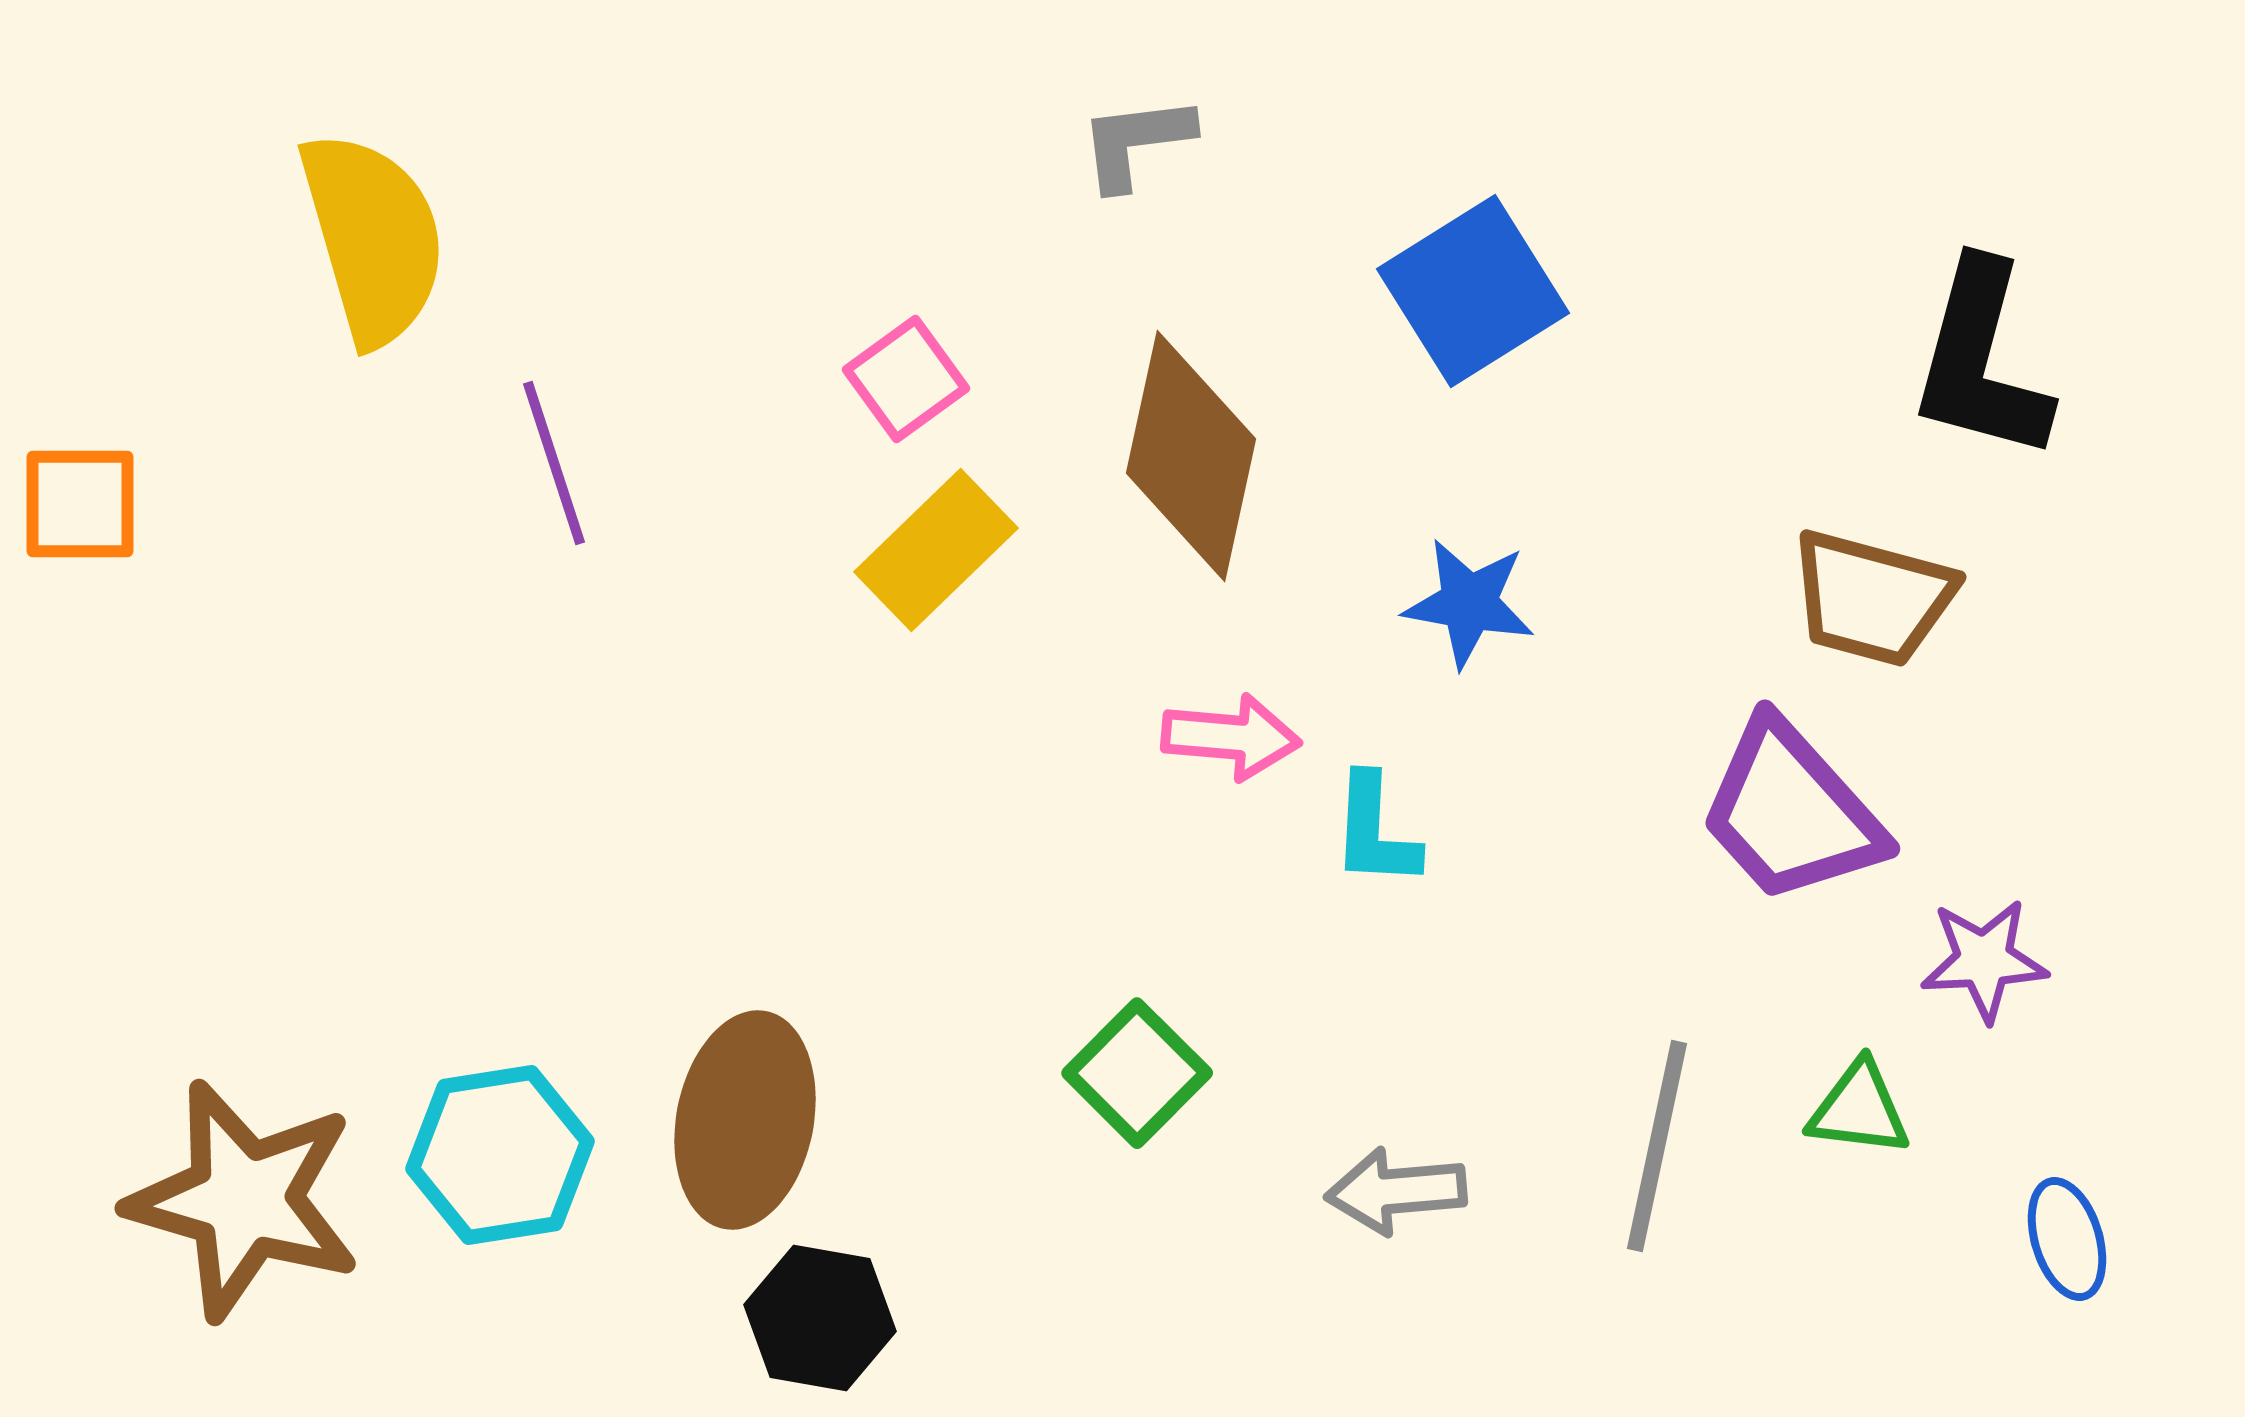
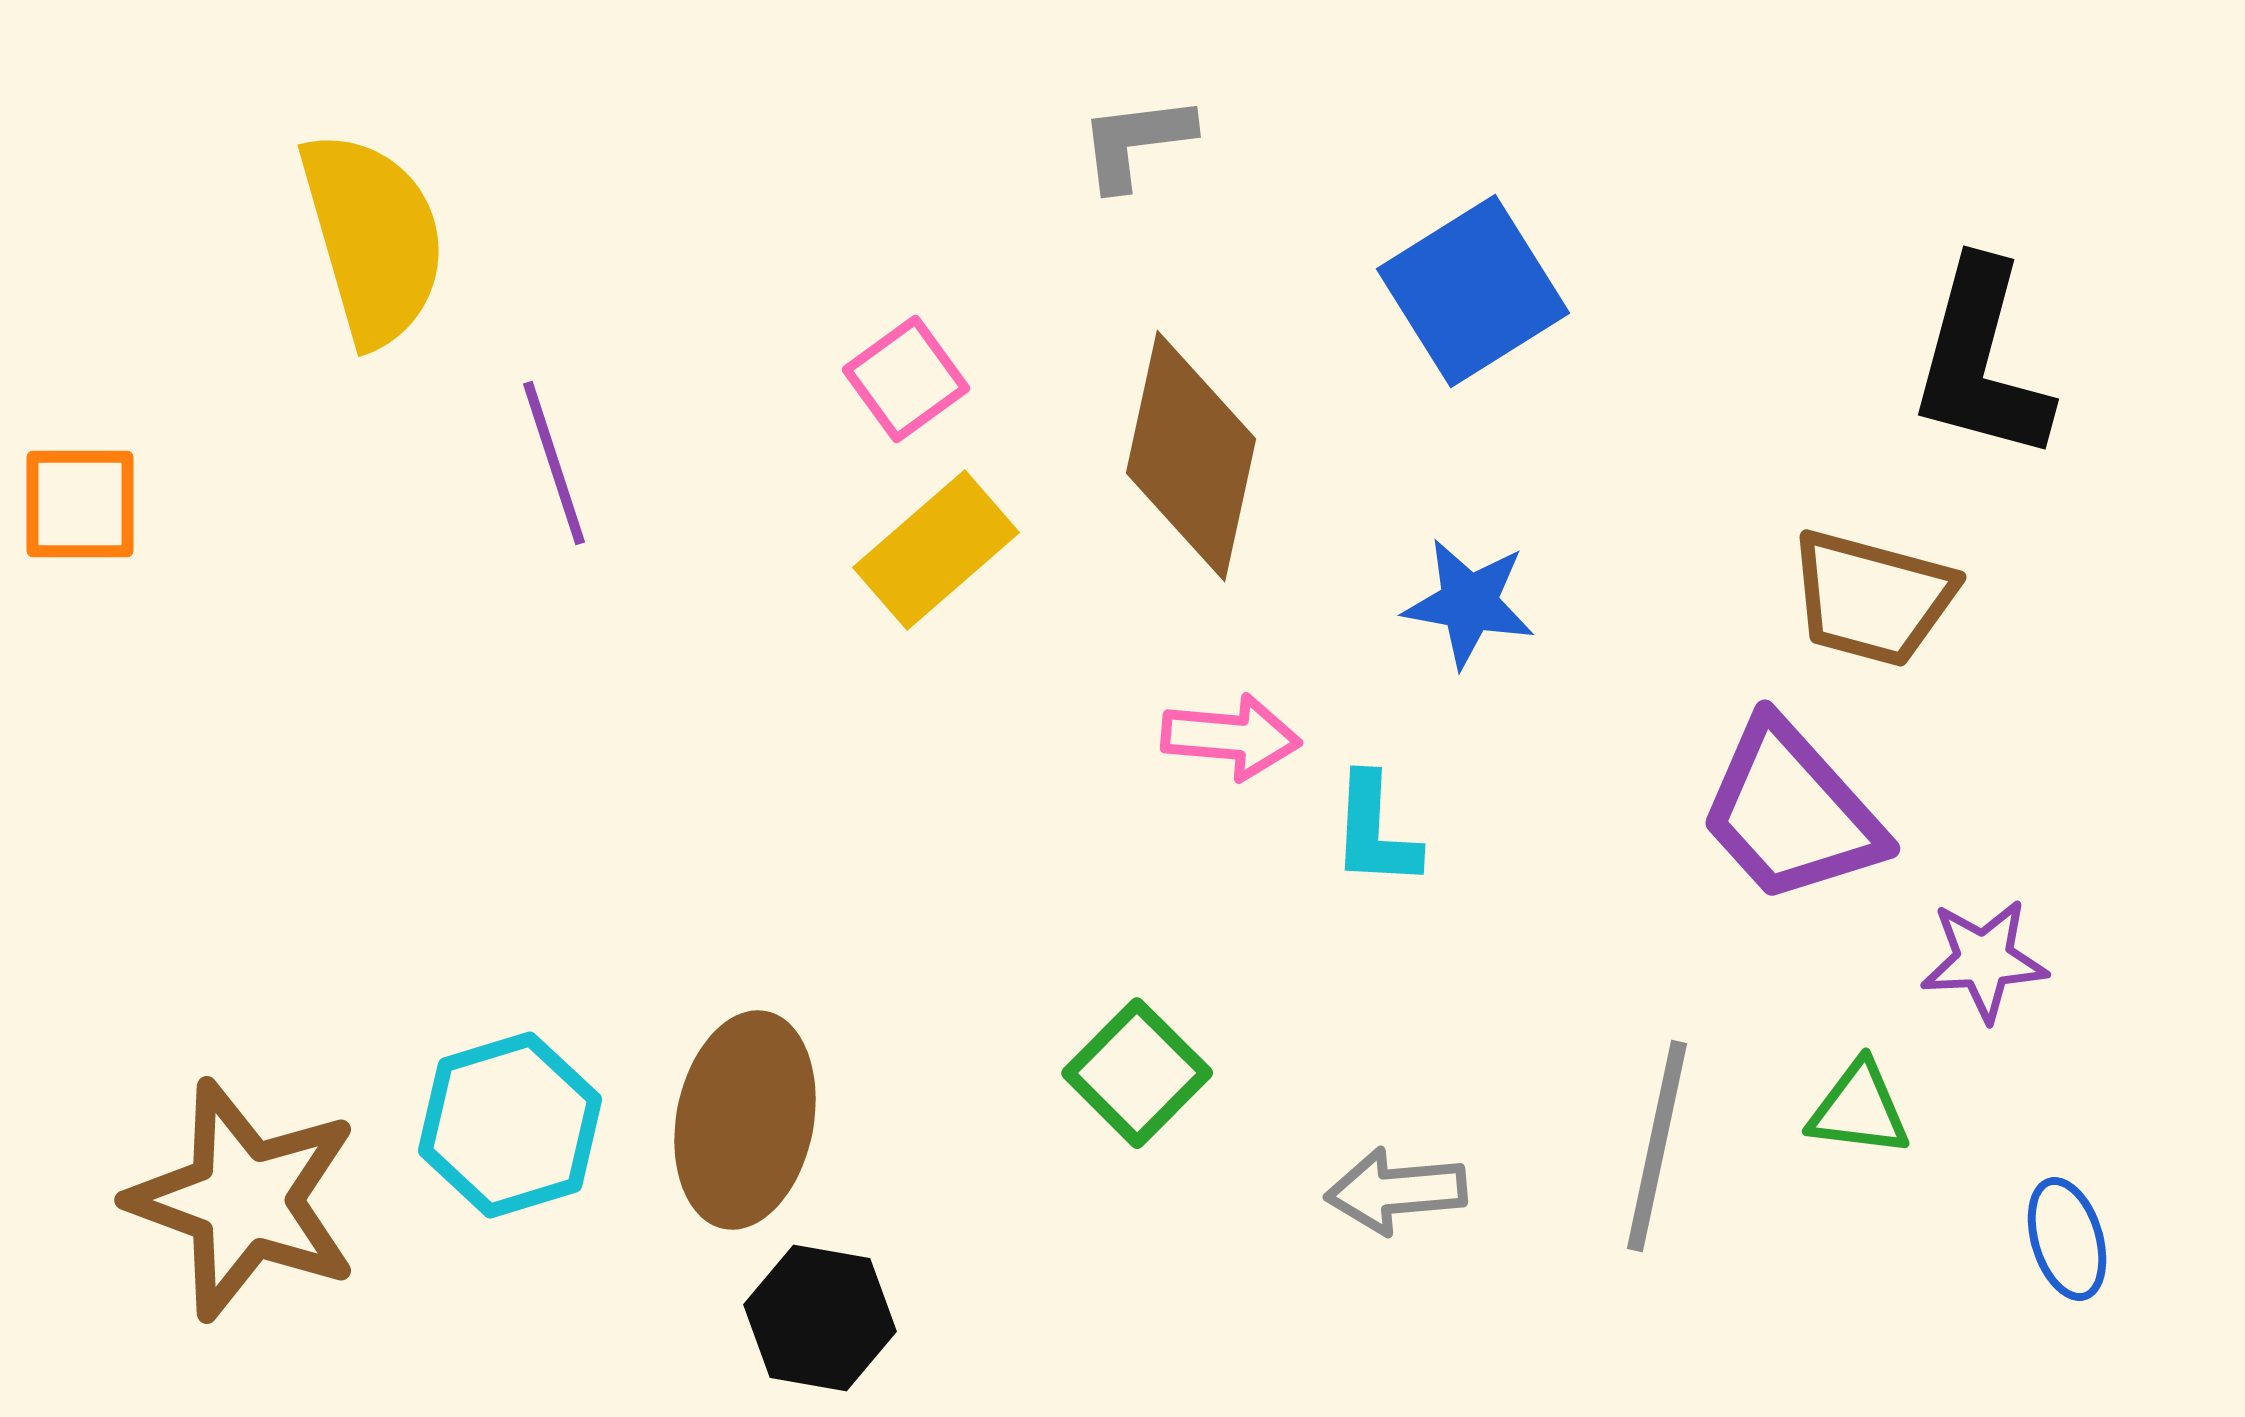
yellow rectangle: rotated 3 degrees clockwise
cyan hexagon: moved 10 px right, 30 px up; rotated 8 degrees counterclockwise
brown star: rotated 4 degrees clockwise
